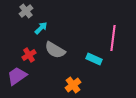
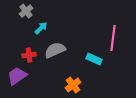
gray semicircle: rotated 125 degrees clockwise
red cross: rotated 24 degrees clockwise
